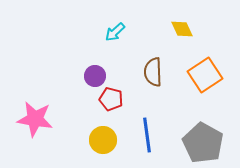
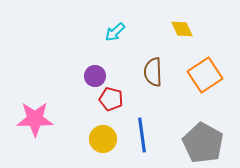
pink star: rotated 9 degrees counterclockwise
blue line: moved 5 px left
yellow circle: moved 1 px up
